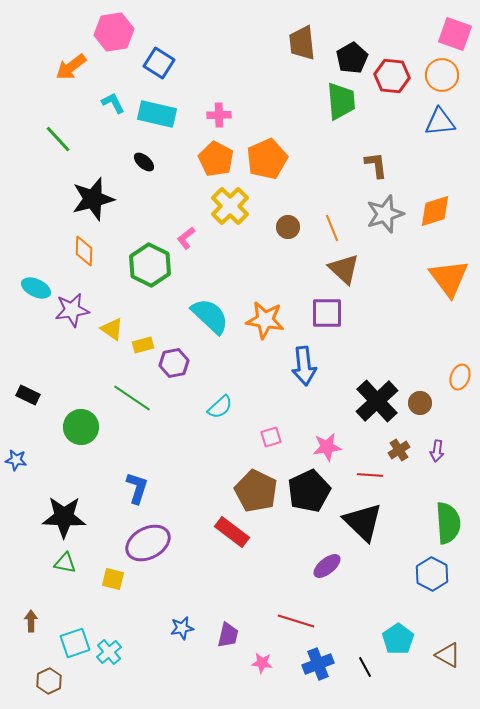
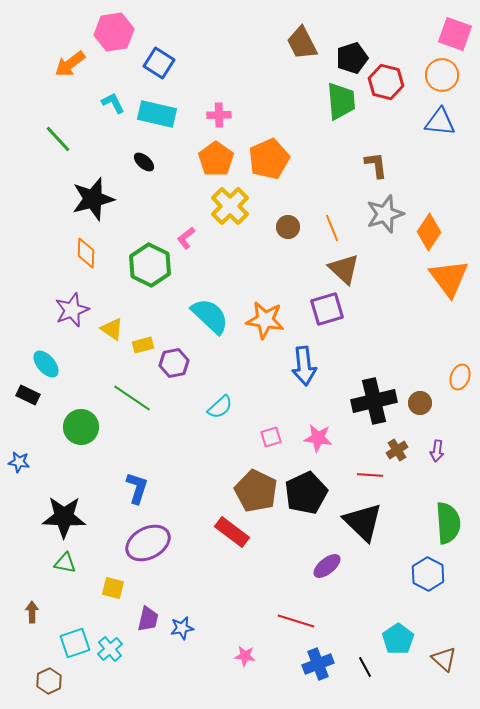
brown trapezoid at (302, 43): rotated 21 degrees counterclockwise
black pentagon at (352, 58): rotated 12 degrees clockwise
orange arrow at (71, 67): moved 1 px left, 3 px up
red hexagon at (392, 76): moved 6 px left, 6 px down; rotated 8 degrees clockwise
blue triangle at (440, 122): rotated 12 degrees clockwise
orange pentagon at (216, 159): rotated 8 degrees clockwise
orange pentagon at (267, 159): moved 2 px right
orange diamond at (435, 211): moved 6 px left, 21 px down; rotated 39 degrees counterclockwise
orange diamond at (84, 251): moved 2 px right, 2 px down
cyan ellipse at (36, 288): moved 10 px right, 76 px down; rotated 24 degrees clockwise
purple star at (72, 310): rotated 12 degrees counterclockwise
purple square at (327, 313): moved 4 px up; rotated 16 degrees counterclockwise
black cross at (377, 401): moved 3 px left; rotated 30 degrees clockwise
pink star at (327, 447): moved 9 px left, 9 px up; rotated 16 degrees clockwise
brown cross at (399, 450): moved 2 px left
blue star at (16, 460): moved 3 px right, 2 px down
black pentagon at (309, 491): moved 3 px left, 2 px down
blue hexagon at (432, 574): moved 4 px left
yellow square at (113, 579): moved 9 px down
brown arrow at (31, 621): moved 1 px right, 9 px up
purple trapezoid at (228, 635): moved 80 px left, 16 px up
cyan cross at (109, 652): moved 1 px right, 3 px up
brown triangle at (448, 655): moved 4 px left, 4 px down; rotated 12 degrees clockwise
pink star at (262, 663): moved 17 px left, 7 px up
